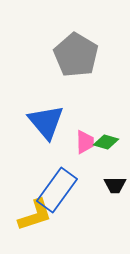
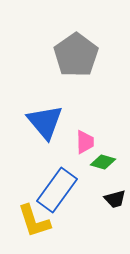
gray pentagon: rotated 6 degrees clockwise
blue triangle: moved 1 px left
green diamond: moved 3 px left, 20 px down
black trapezoid: moved 14 px down; rotated 15 degrees counterclockwise
yellow L-shape: moved 1 px left, 6 px down; rotated 90 degrees clockwise
